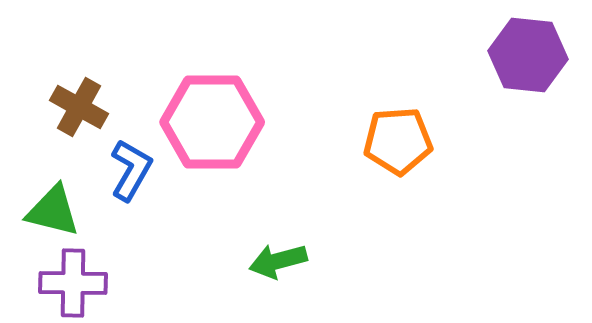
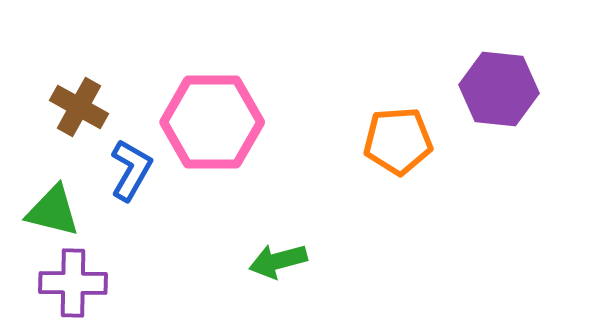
purple hexagon: moved 29 px left, 34 px down
